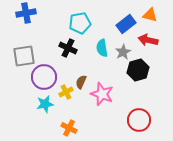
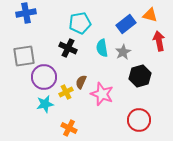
red arrow: moved 11 px right, 1 px down; rotated 66 degrees clockwise
black hexagon: moved 2 px right, 6 px down
